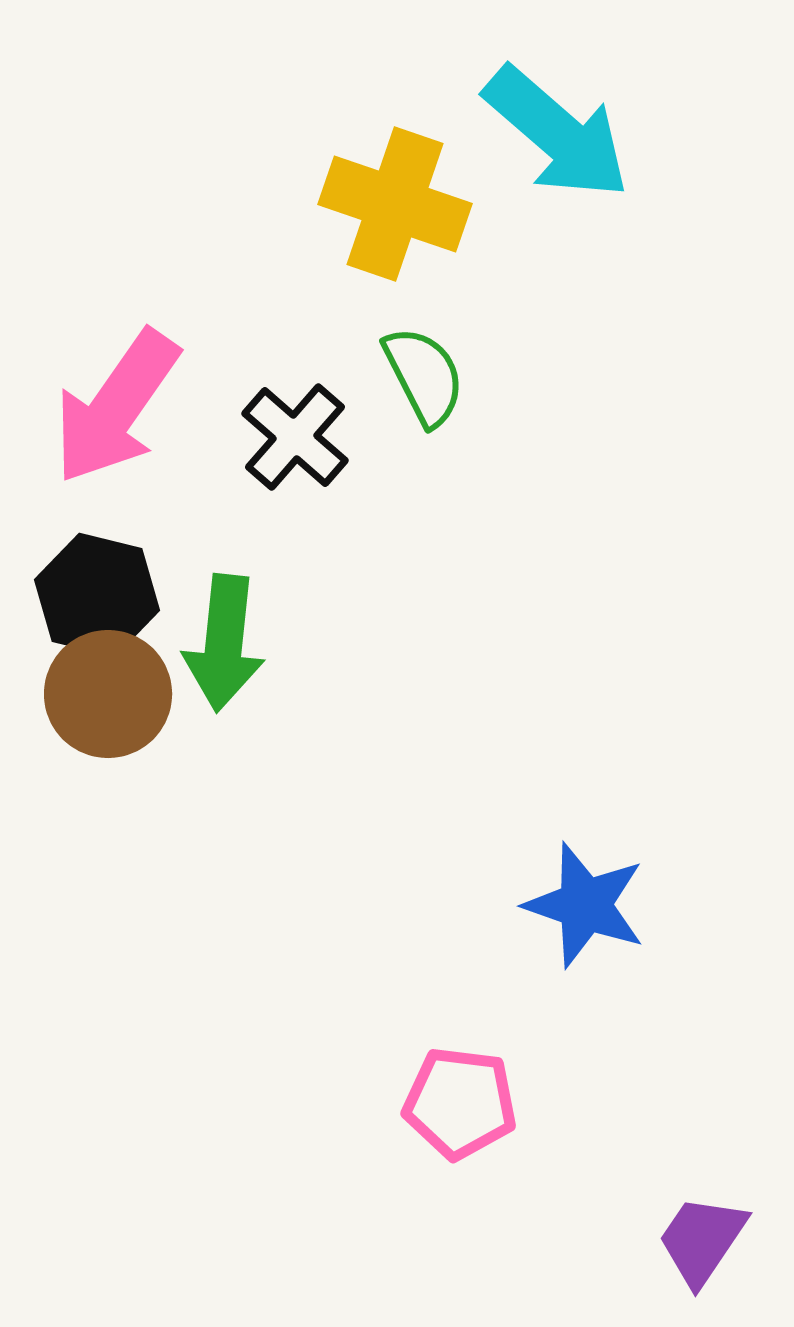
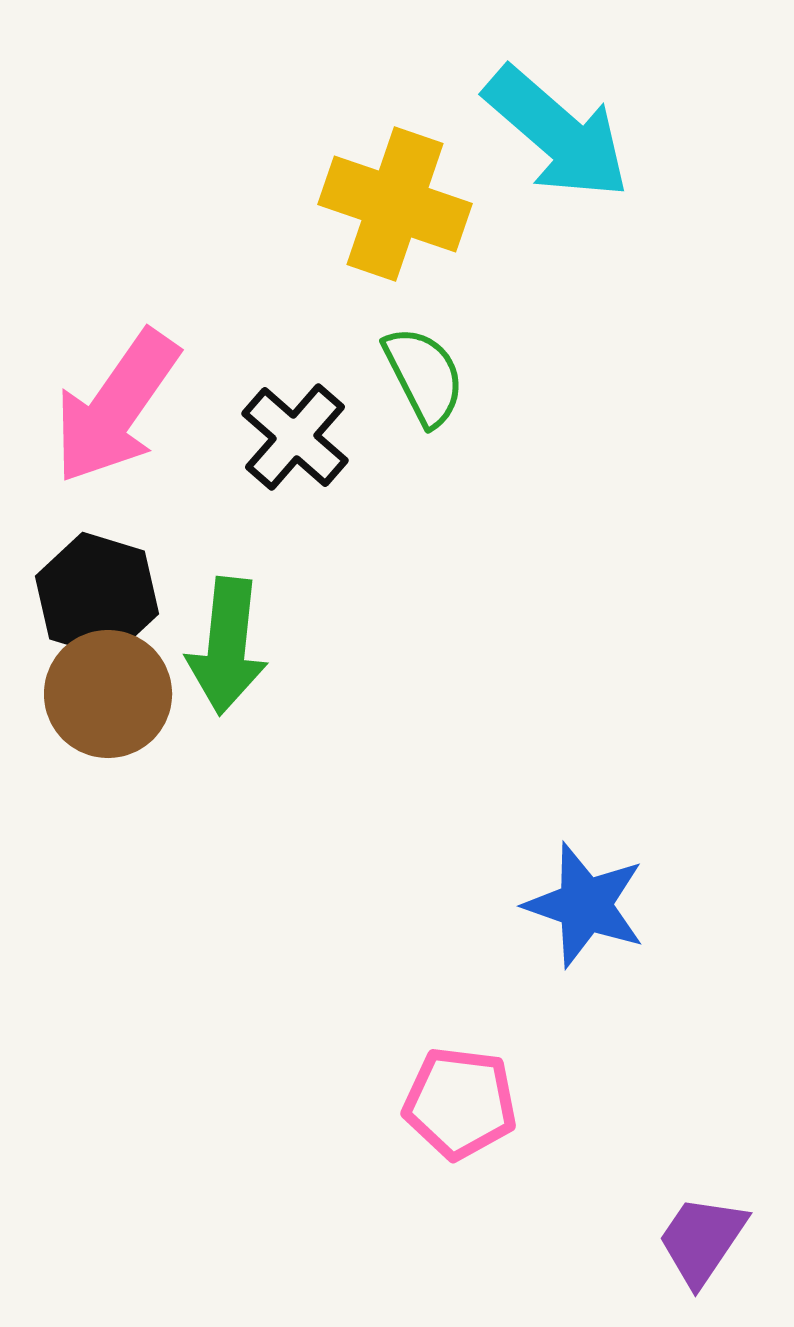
black hexagon: rotated 3 degrees clockwise
green arrow: moved 3 px right, 3 px down
